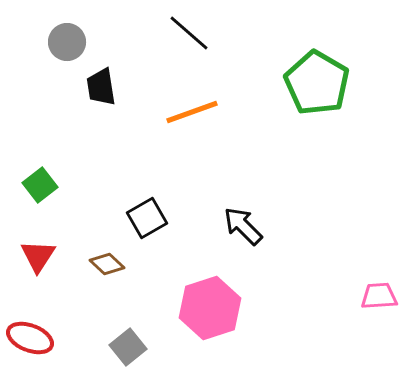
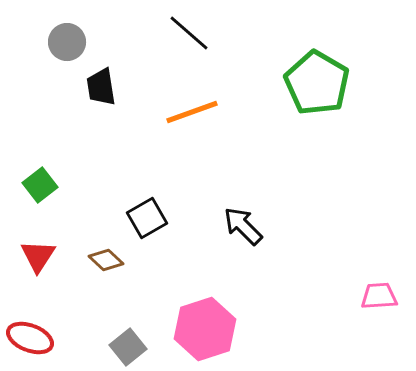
brown diamond: moved 1 px left, 4 px up
pink hexagon: moved 5 px left, 21 px down
